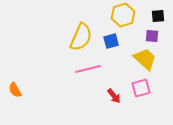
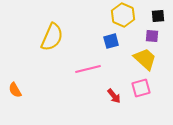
yellow hexagon: rotated 20 degrees counterclockwise
yellow semicircle: moved 29 px left
